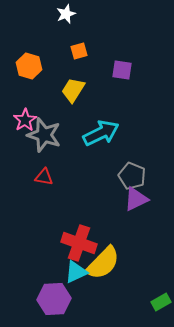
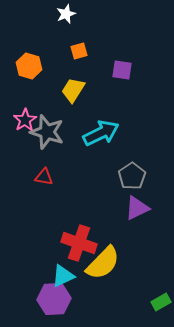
gray star: moved 3 px right, 3 px up
gray pentagon: rotated 16 degrees clockwise
purple triangle: moved 1 px right, 9 px down
cyan triangle: moved 13 px left, 4 px down
